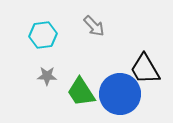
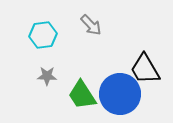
gray arrow: moved 3 px left, 1 px up
green trapezoid: moved 1 px right, 3 px down
